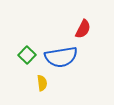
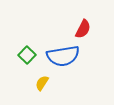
blue semicircle: moved 2 px right, 1 px up
yellow semicircle: rotated 140 degrees counterclockwise
